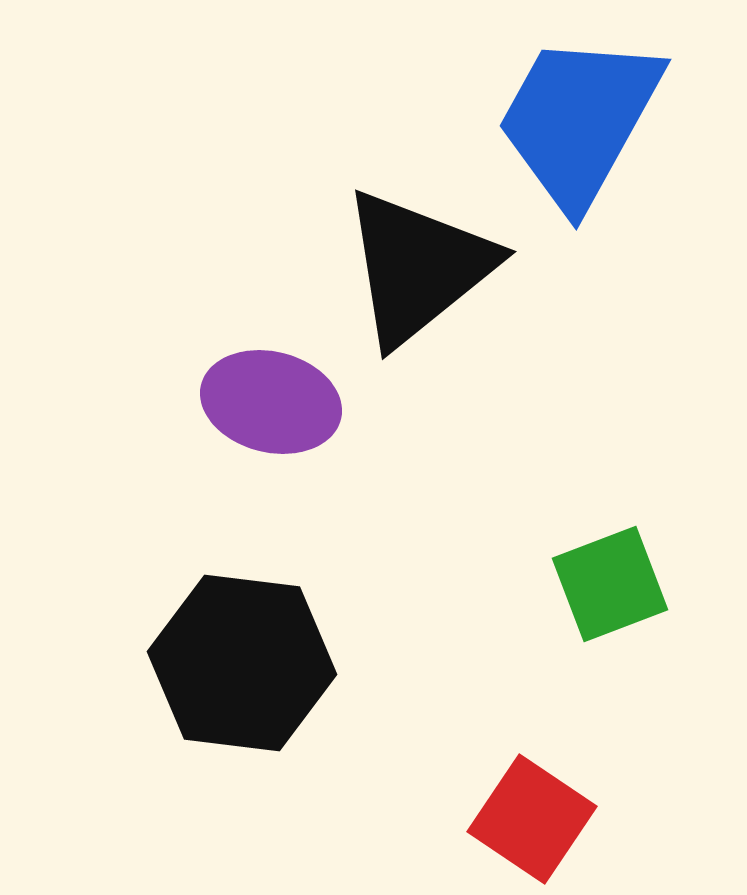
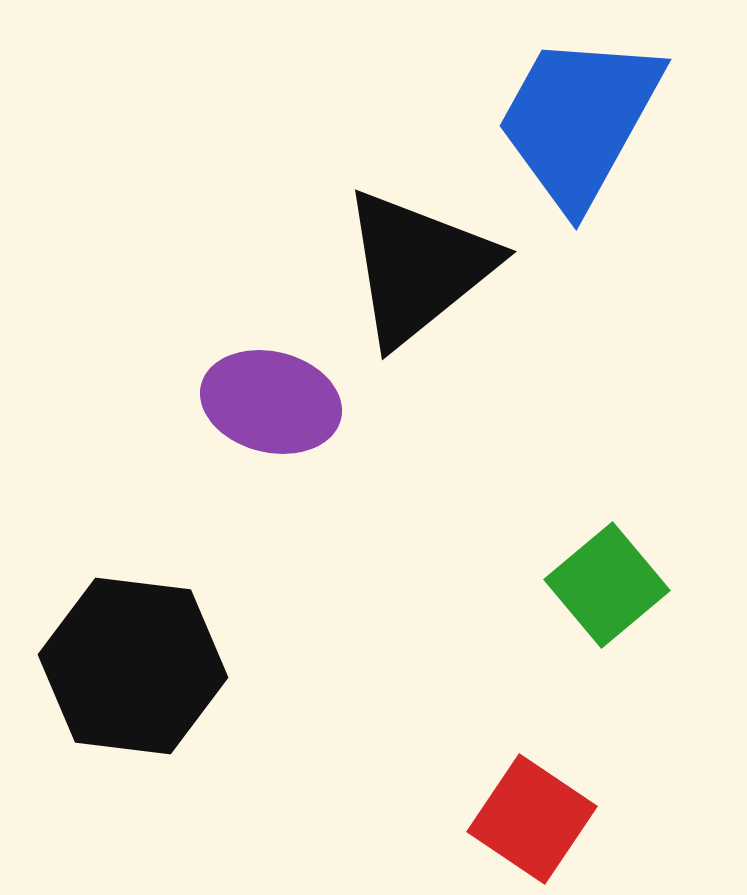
green square: moved 3 px left, 1 px down; rotated 19 degrees counterclockwise
black hexagon: moved 109 px left, 3 px down
